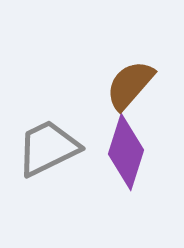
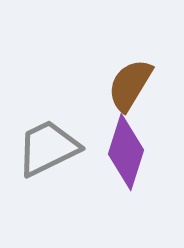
brown semicircle: rotated 10 degrees counterclockwise
